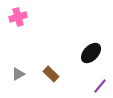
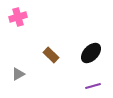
brown rectangle: moved 19 px up
purple line: moved 7 px left; rotated 35 degrees clockwise
